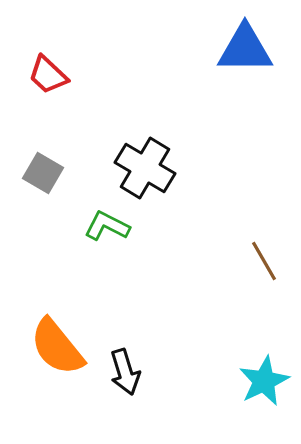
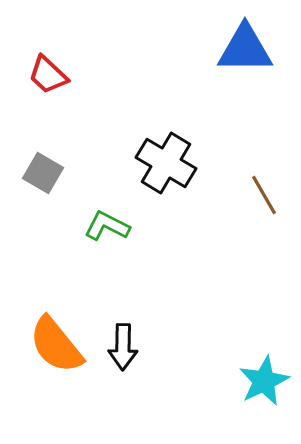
black cross: moved 21 px right, 5 px up
brown line: moved 66 px up
orange semicircle: moved 1 px left, 2 px up
black arrow: moved 2 px left, 25 px up; rotated 18 degrees clockwise
